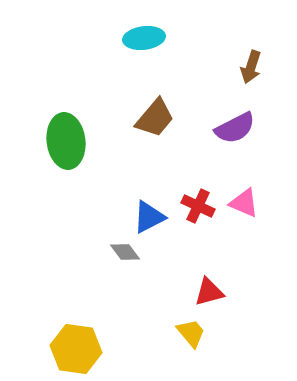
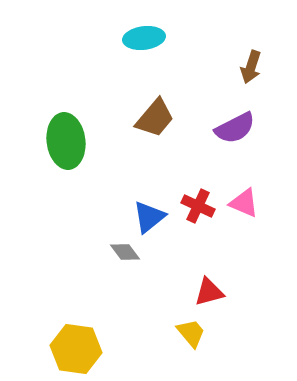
blue triangle: rotated 12 degrees counterclockwise
